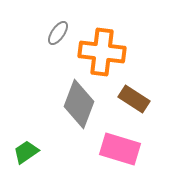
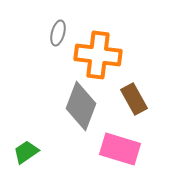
gray ellipse: rotated 20 degrees counterclockwise
orange cross: moved 4 px left, 3 px down
brown rectangle: rotated 28 degrees clockwise
gray diamond: moved 2 px right, 2 px down
